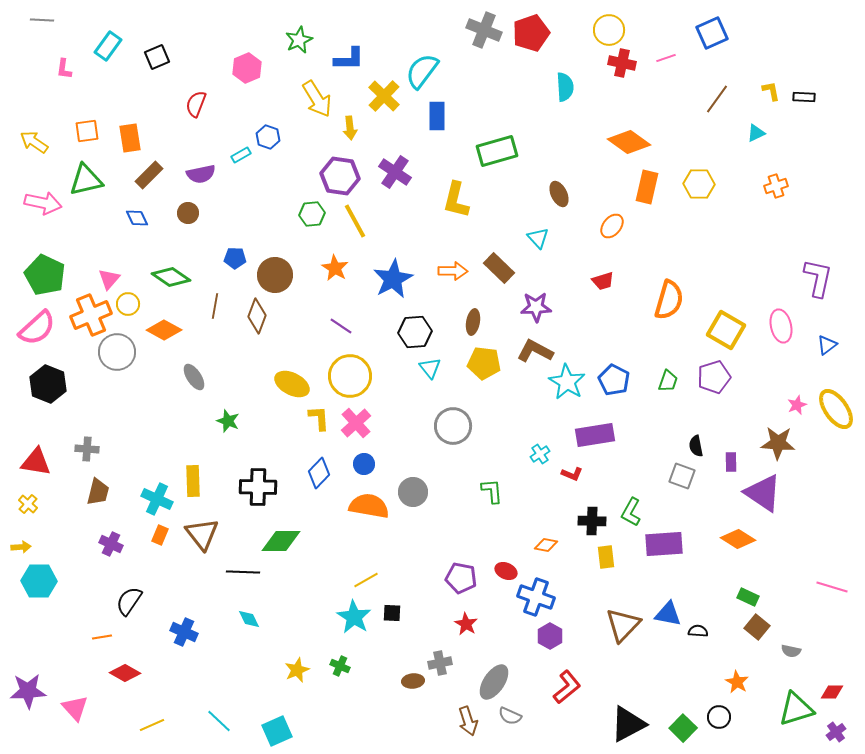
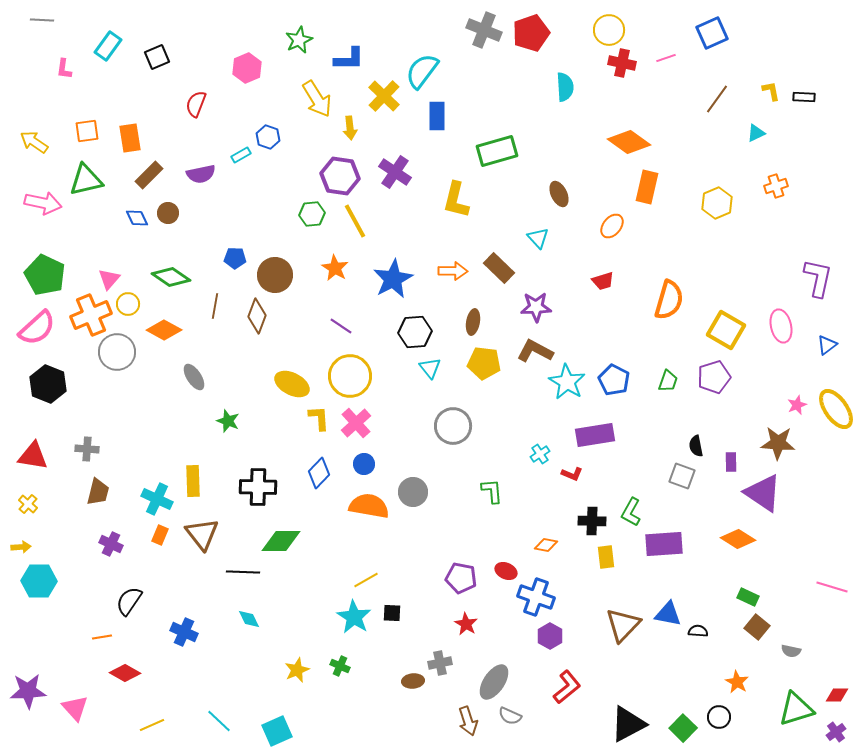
yellow hexagon at (699, 184): moved 18 px right, 19 px down; rotated 24 degrees counterclockwise
brown circle at (188, 213): moved 20 px left
red triangle at (36, 462): moved 3 px left, 6 px up
red diamond at (832, 692): moved 5 px right, 3 px down
